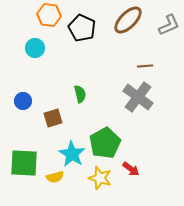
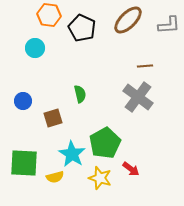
gray L-shape: rotated 20 degrees clockwise
